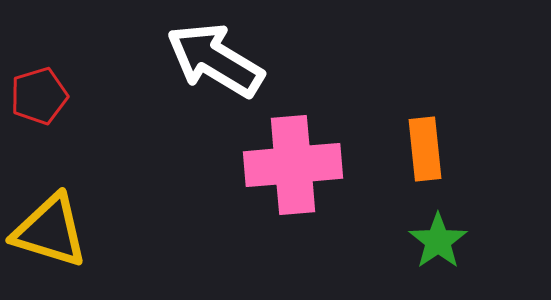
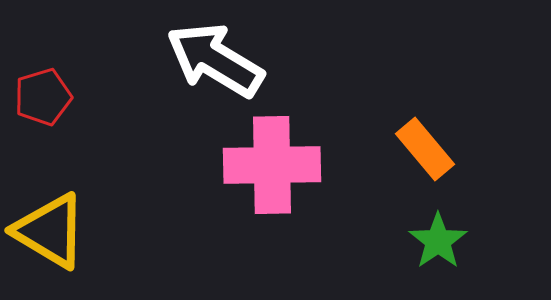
red pentagon: moved 4 px right, 1 px down
orange rectangle: rotated 34 degrees counterclockwise
pink cross: moved 21 px left; rotated 4 degrees clockwise
yellow triangle: rotated 14 degrees clockwise
